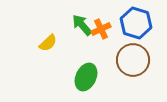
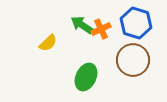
green arrow: rotated 15 degrees counterclockwise
